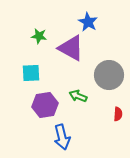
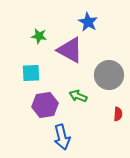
purple triangle: moved 1 px left, 2 px down
